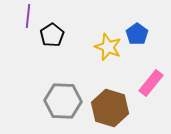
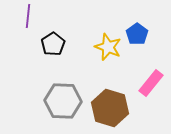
black pentagon: moved 1 px right, 9 px down
